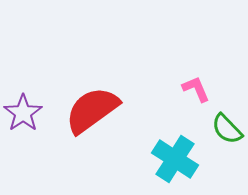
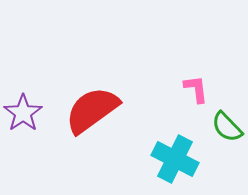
pink L-shape: rotated 16 degrees clockwise
green semicircle: moved 2 px up
cyan cross: rotated 6 degrees counterclockwise
